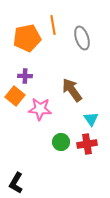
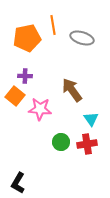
gray ellipse: rotated 55 degrees counterclockwise
black L-shape: moved 2 px right
